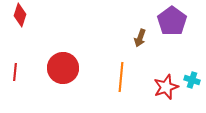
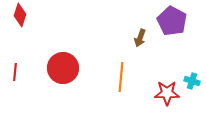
purple pentagon: rotated 8 degrees counterclockwise
cyan cross: moved 1 px down
red star: moved 1 px right, 6 px down; rotated 20 degrees clockwise
